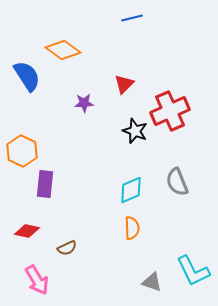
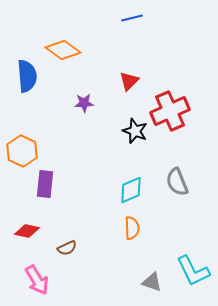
blue semicircle: rotated 28 degrees clockwise
red triangle: moved 5 px right, 3 px up
